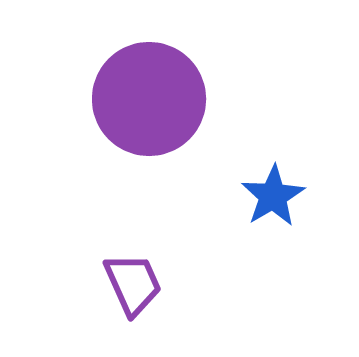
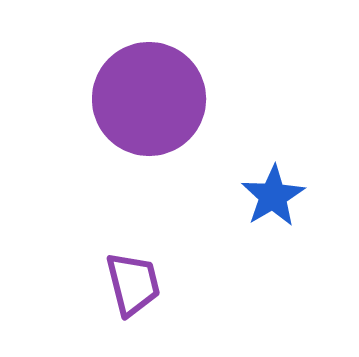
purple trapezoid: rotated 10 degrees clockwise
